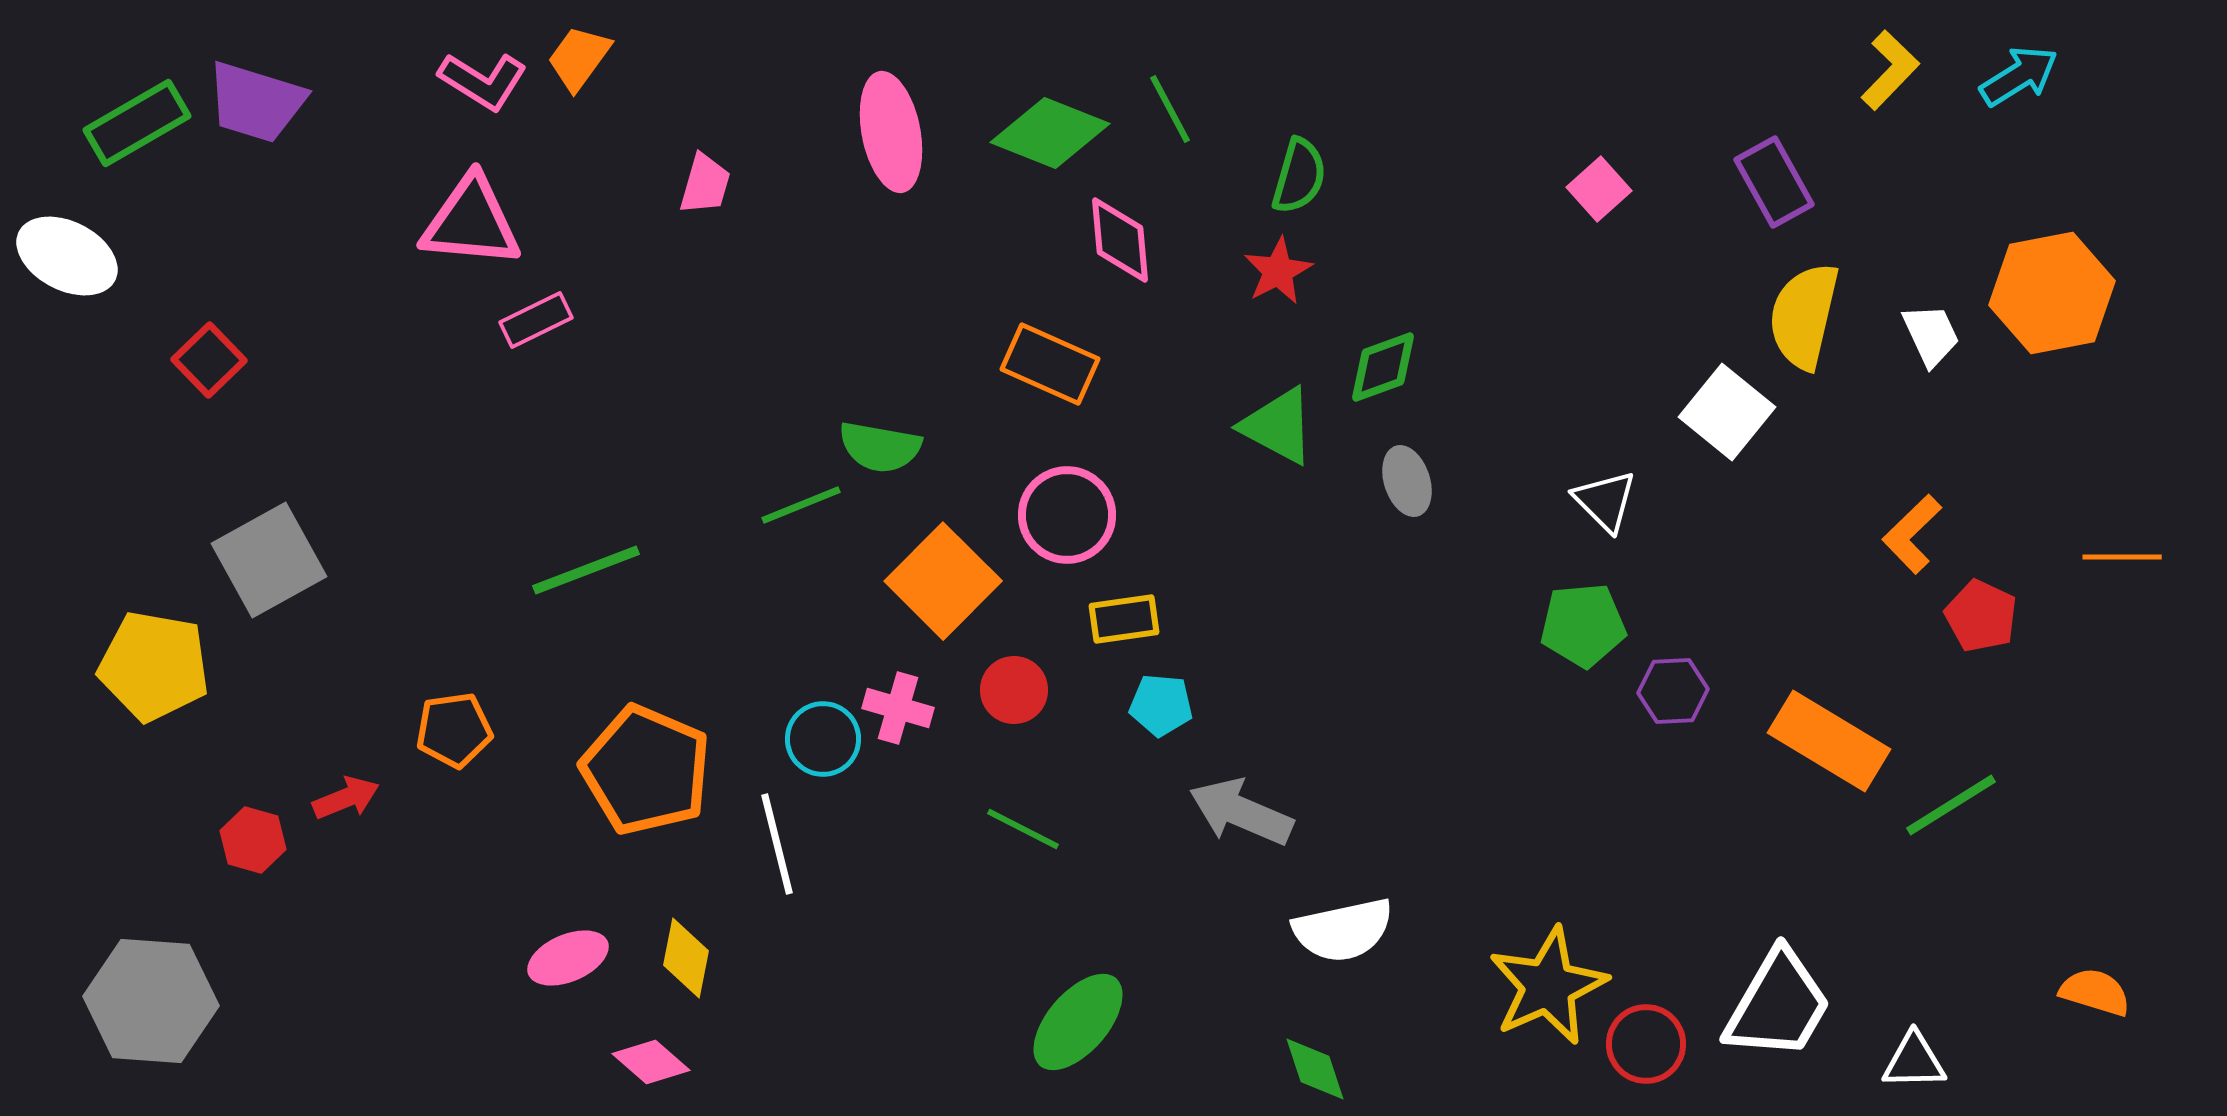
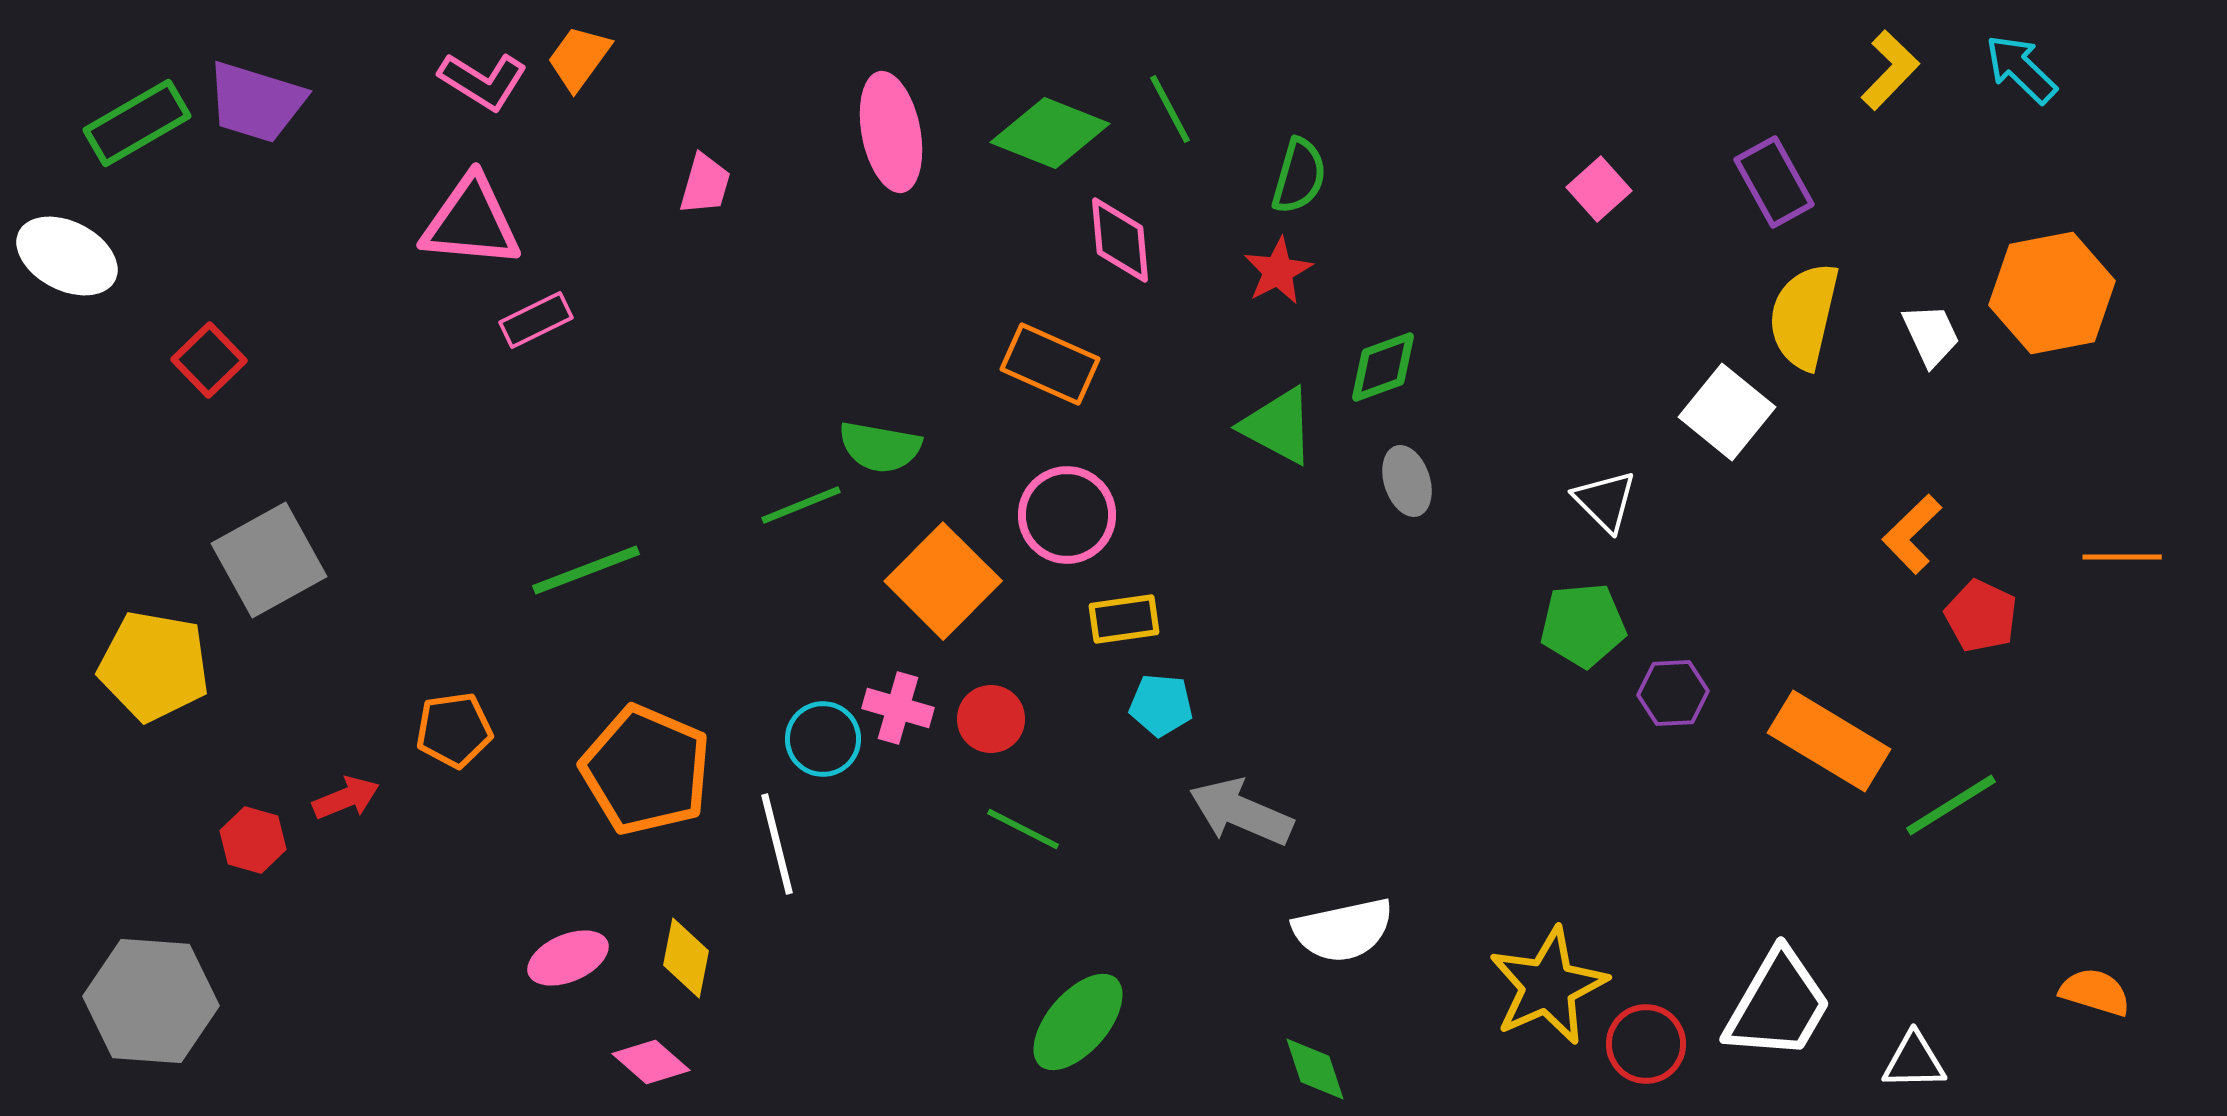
cyan arrow at (2019, 76): moved 2 px right, 7 px up; rotated 104 degrees counterclockwise
red circle at (1014, 690): moved 23 px left, 29 px down
purple hexagon at (1673, 691): moved 2 px down
